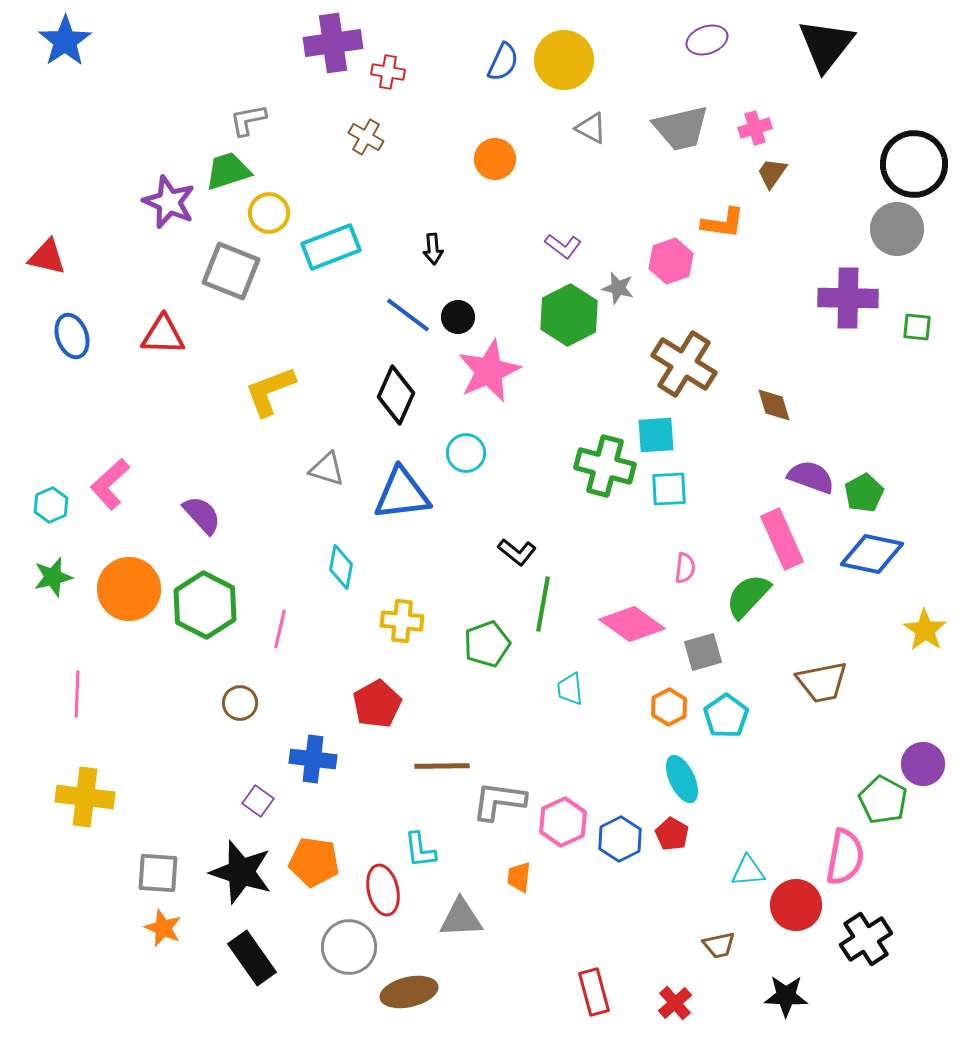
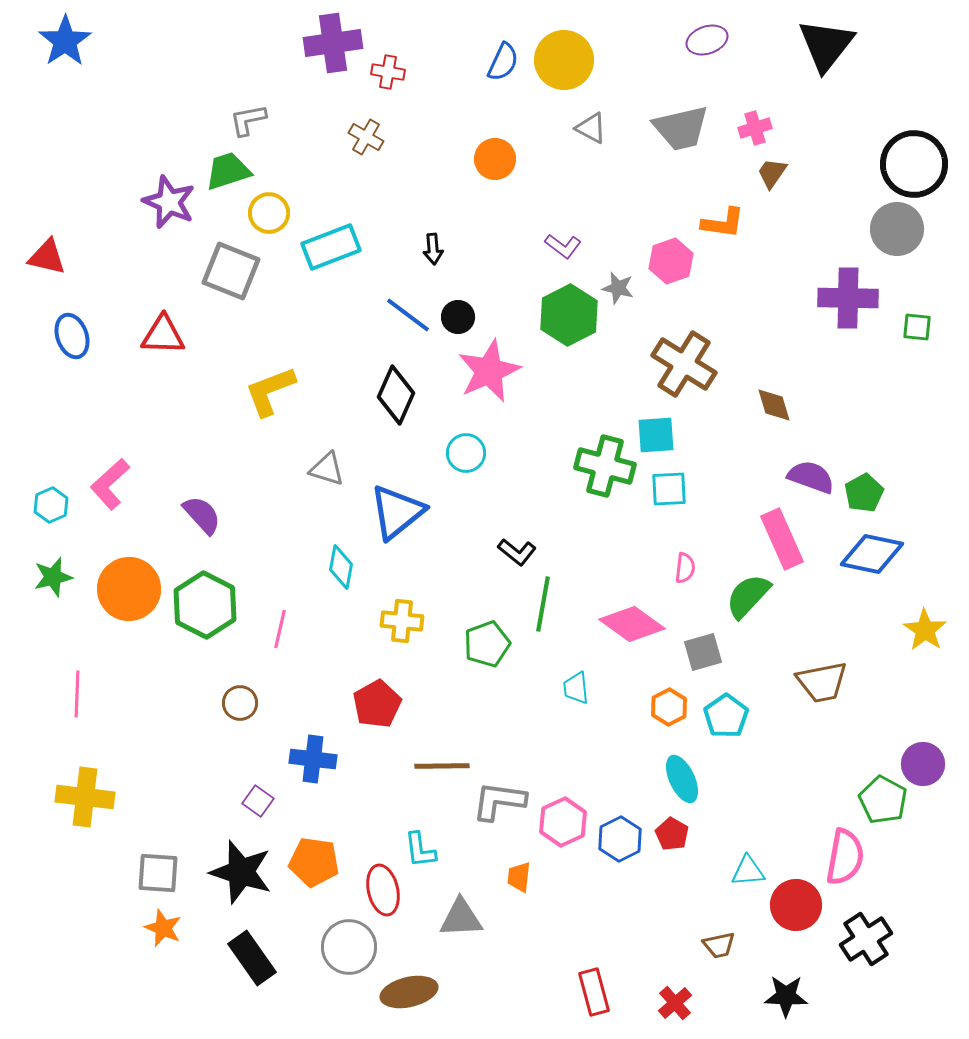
blue triangle at (402, 494): moved 5 px left, 18 px down; rotated 32 degrees counterclockwise
cyan trapezoid at (570, 689): moved 6 px right, 1 px up
